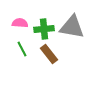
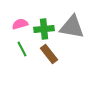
pink semicircle: moved 1 px down; rotated 21 degrees counterclockwise
